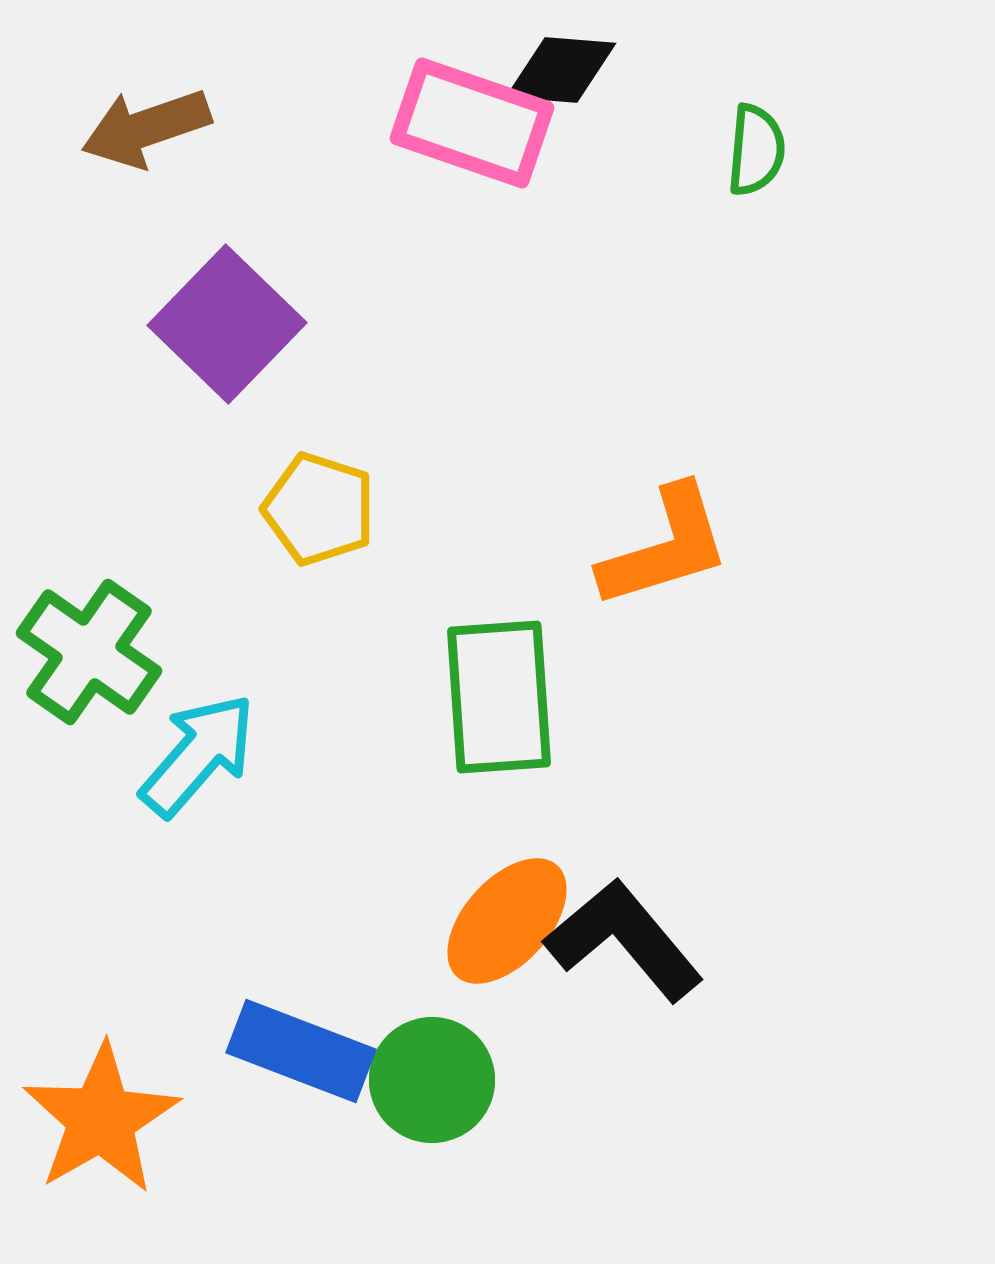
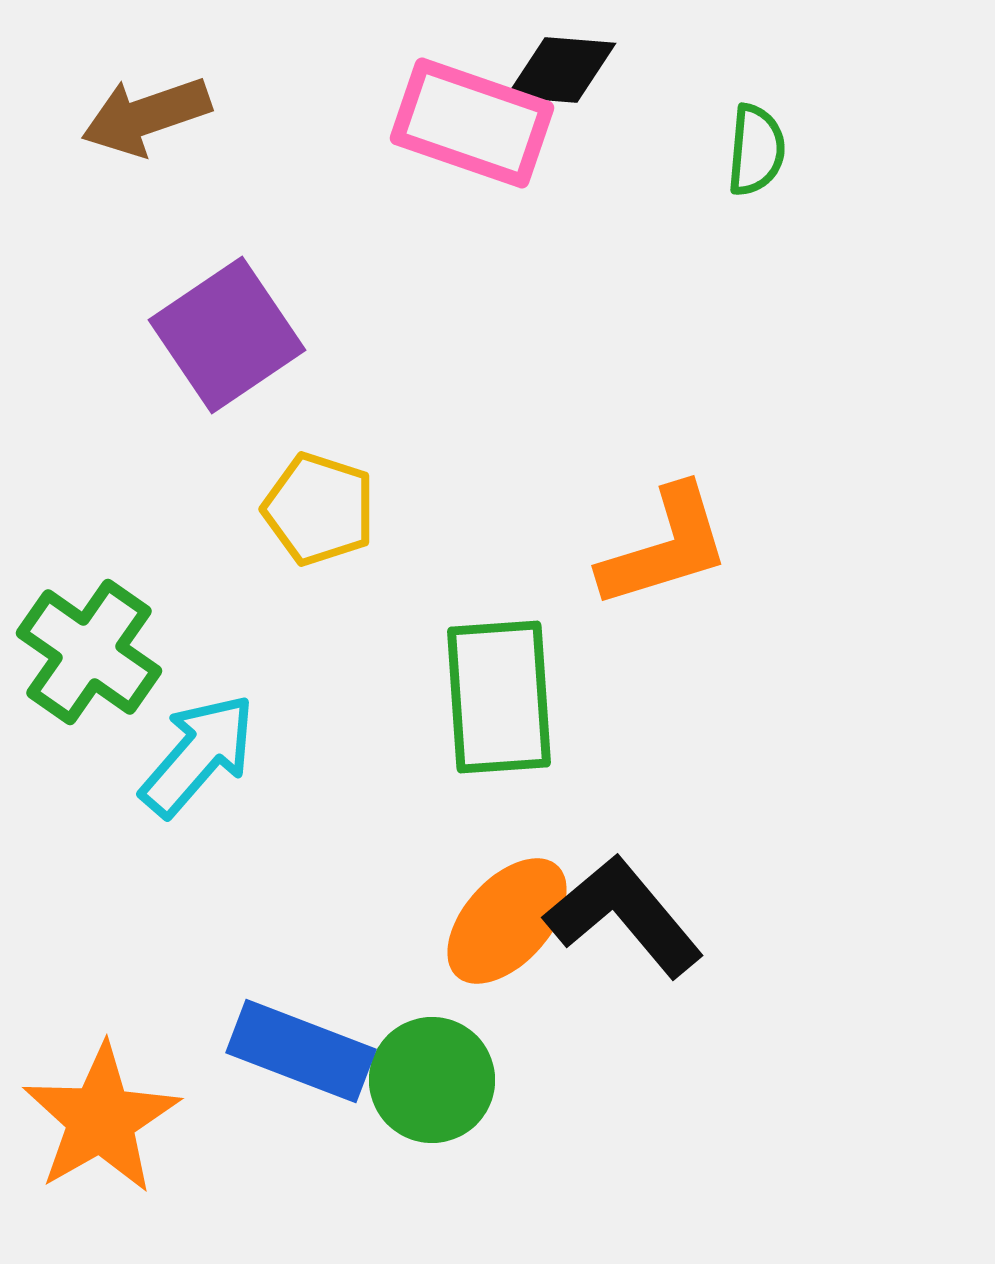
brown arrow: moved 12 px up
purple square: moved 11 px down; rotated 12 degrees clockwise
black L-shape: moved 24 px up
